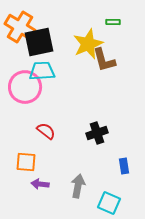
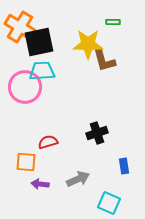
yellow star: rotated 24 degrees clockwise
red semicircle: moved 2 px right, 11 px down; rotated 54 degrees counterclockwise
gray arrow: moved 7 px up; rotated 55 degrees clockwise
